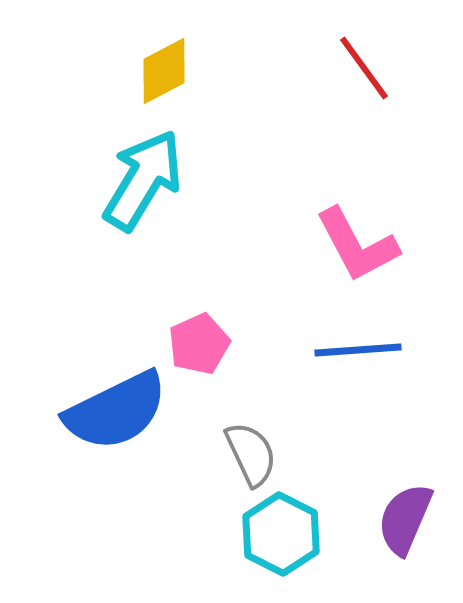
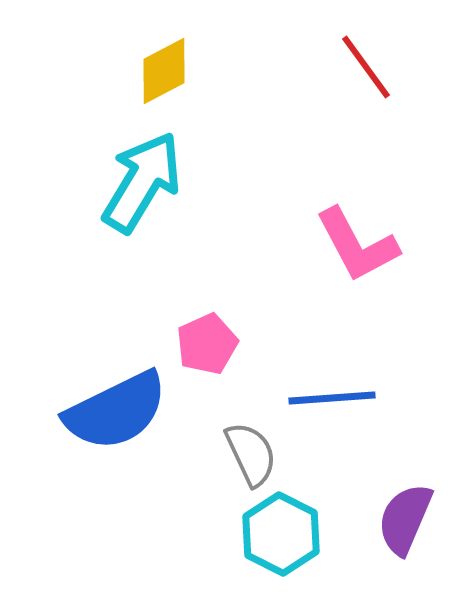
red line: moved 2 px right, 1 px up
cyan arrow: moved 1 px left, 2 px down
pink pentagon: moved 8 px right
blue line: moved 26 px left, 48 px down
